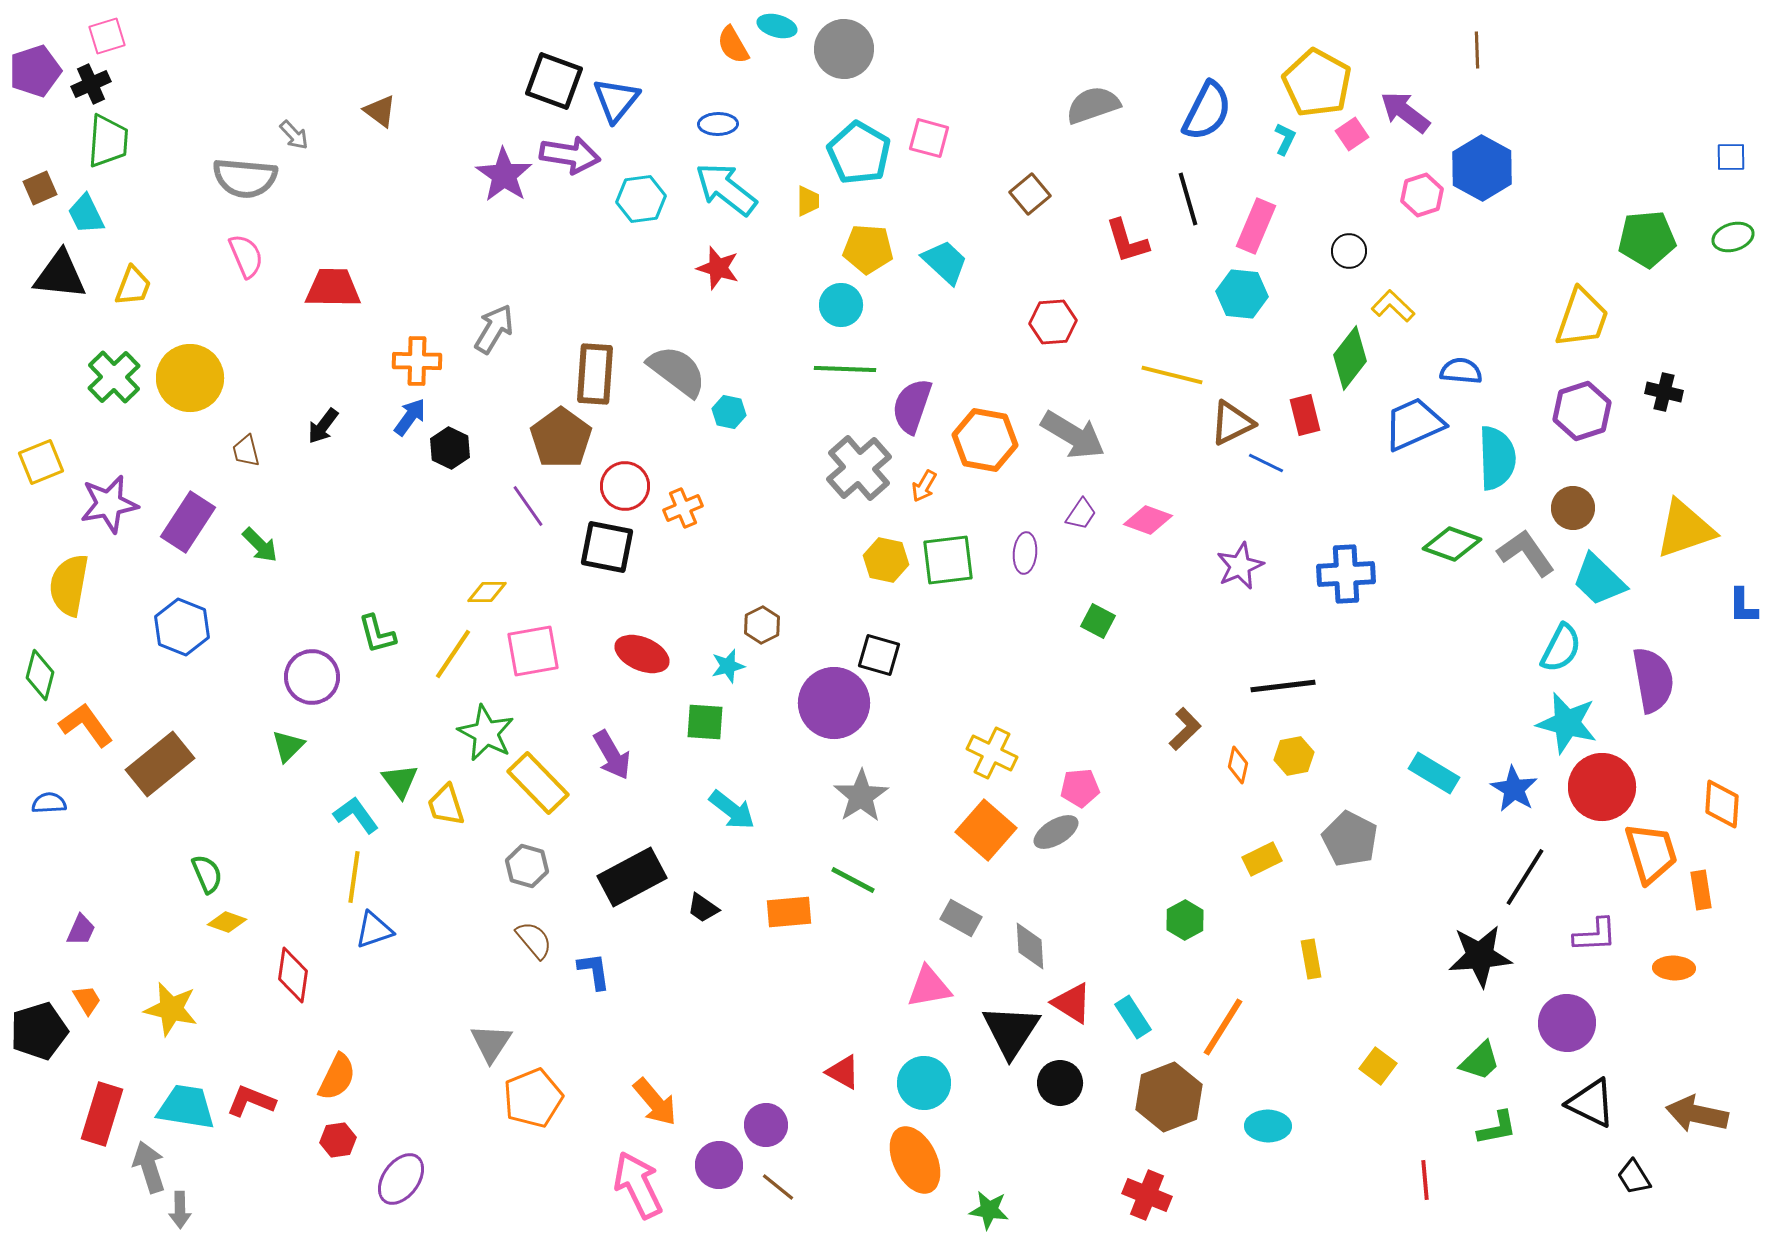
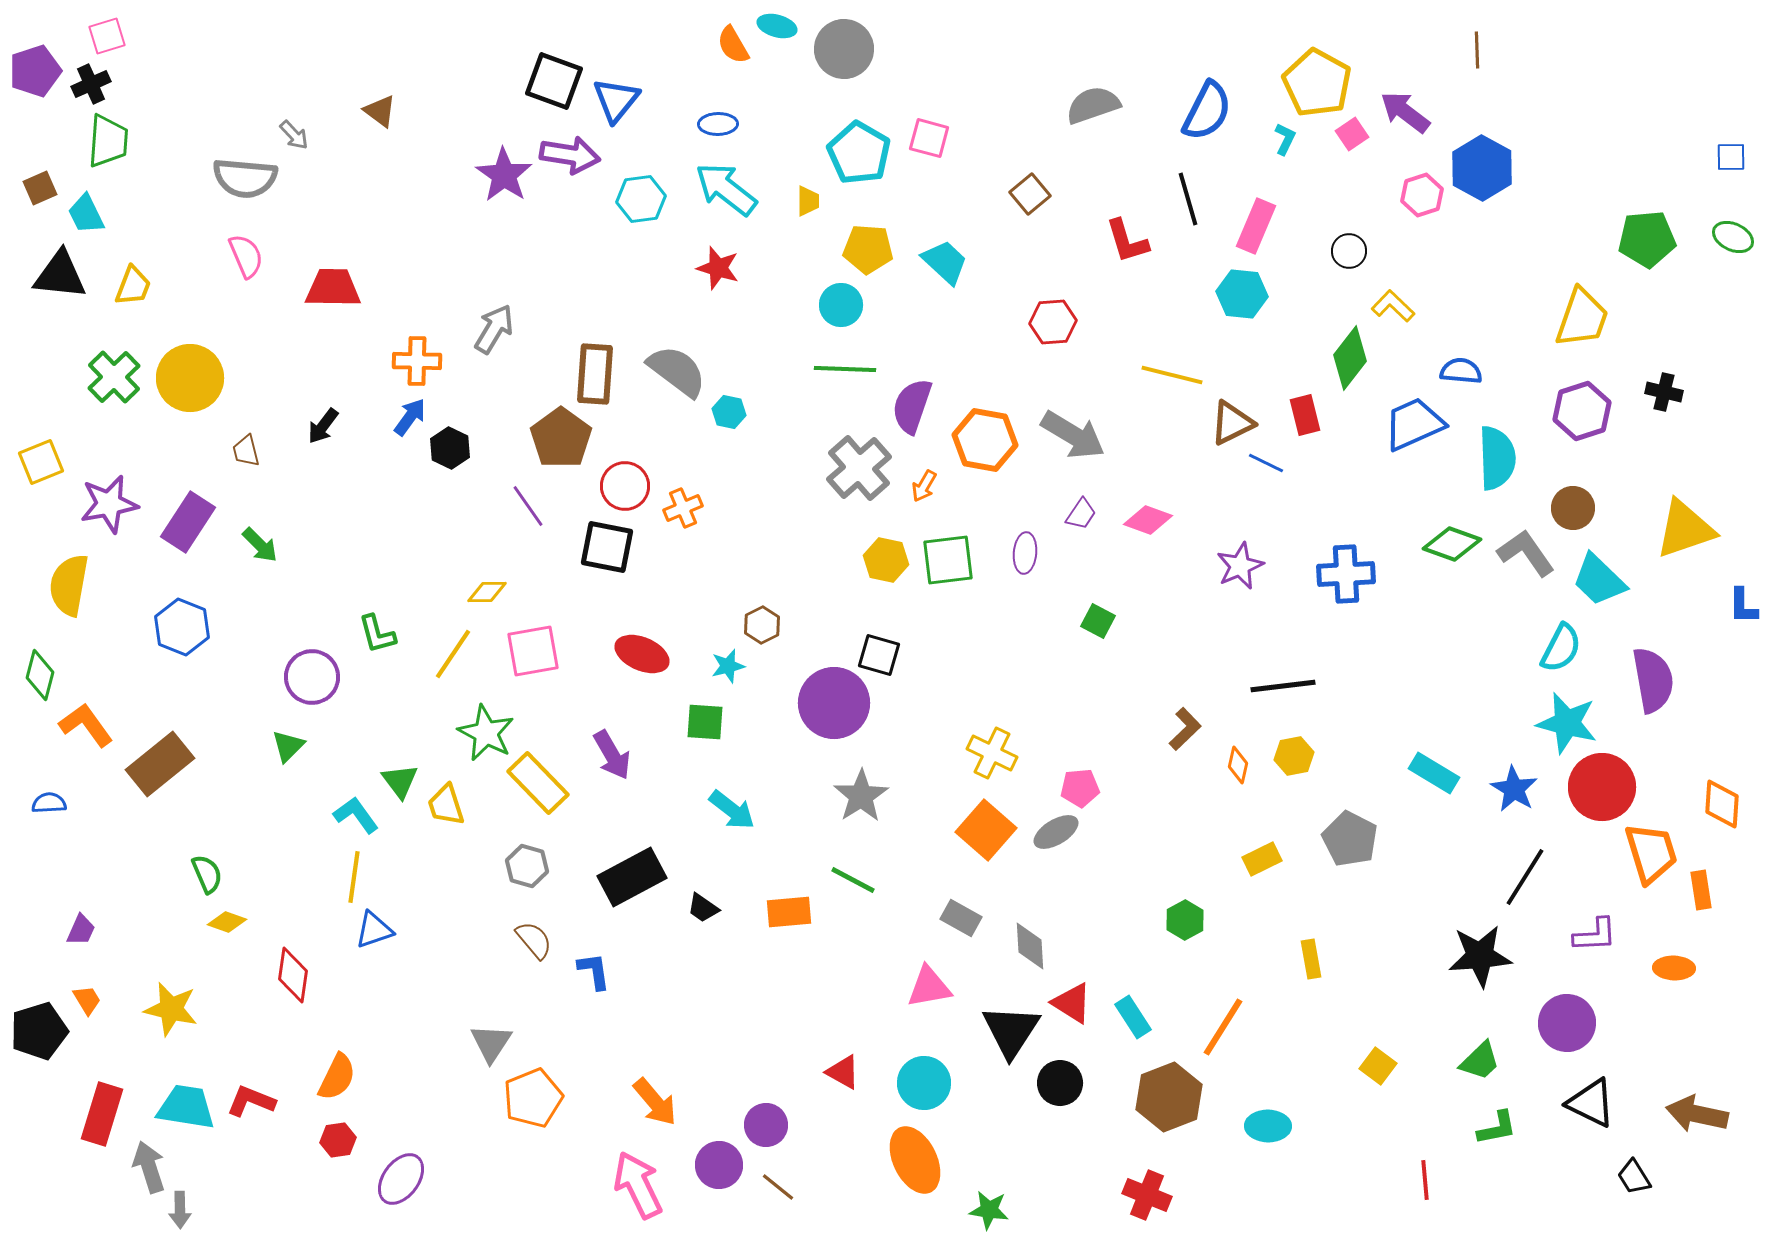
green ellipse at (1733, 237): rotated 42 degrees clockwise
